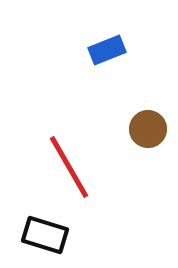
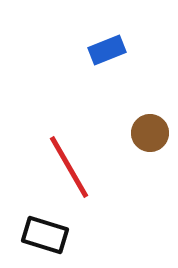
brown circle: moved 2 px right, 4 px down
